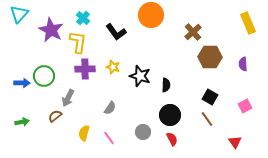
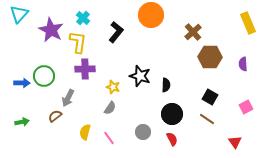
black L-shape: rotated 105 degrees counterclockwise
yellow star: moved 20 px down
pink square: moved 1 px right, 1 px down
black circle: moved 2 px right, 1 px up
brown line: rotated 21 degrees counterclockwise
yellow semicircle: moved 1 px right, 1 px up
